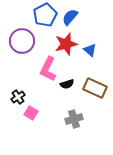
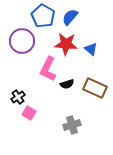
blue pentagon: moved 2 px left, 1 px down; rotated 15 degrees counterclockwise
red star: rotated 20 degrees clockwise
blue triangle: moved 1 px right, 1 px up
pink square: moved 2 px left
gray cross: moved 2 px left, 6 px down
